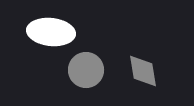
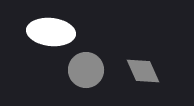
gray diamond: rotated 15 degrees counterclockwise
